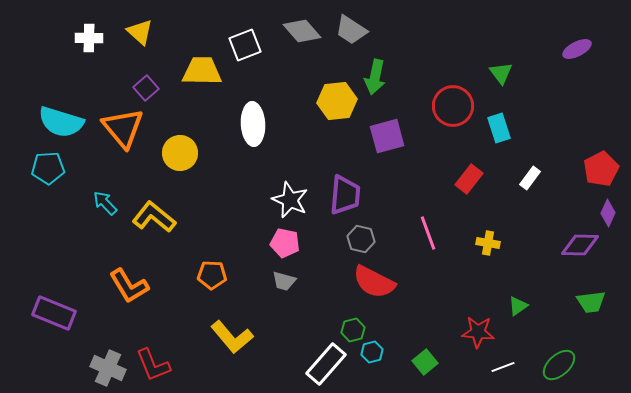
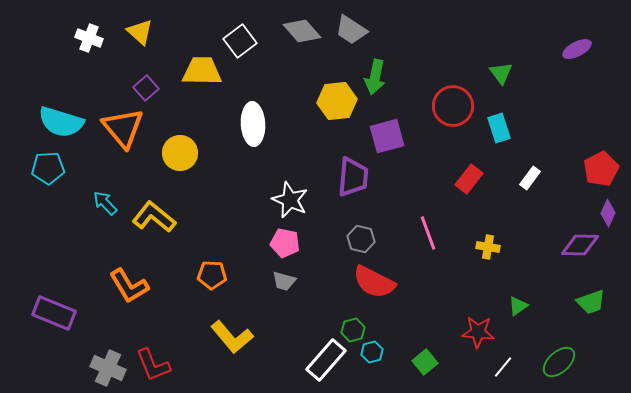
white cross at (89, 38): rotated 20 degrees clockwise
white square at (245, 45): moved 5 px left, 4 px up; rotated 16 degrees counterclockwise
purple trapezoid at (345, 195): moved 8 px right, 18 px up
yellow cross at (488, 243): moved 4 px down
green trapezoid at (591, 302): rotated 12 degrees counterclockwise
white rectangle at (326, 364): moved 4 px up
green ellipse at (559, 365): moved 3 px up
white line at (503, 367): rotated 30 degrees counterclockwise
